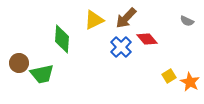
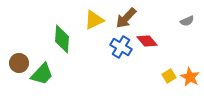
gray semicircle: rotated 48 degrees counterclockwise
red diamond: moved 2 px down
blue cross: rotated 15 degrees counterclockwise
green trapezoid: rotated 35 degrees counterclockwise
orange star: moved 5 px up
